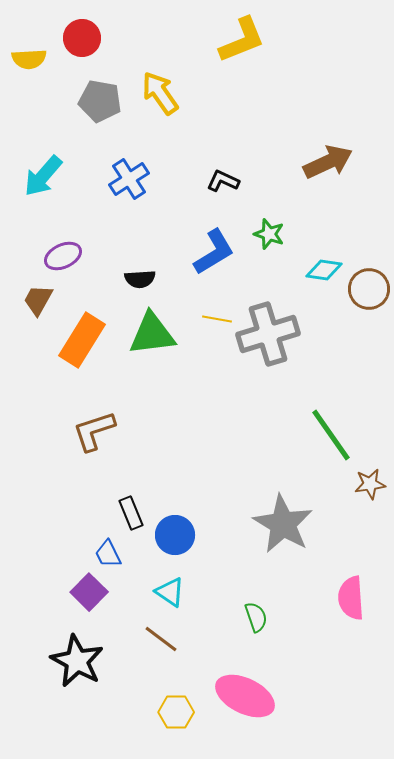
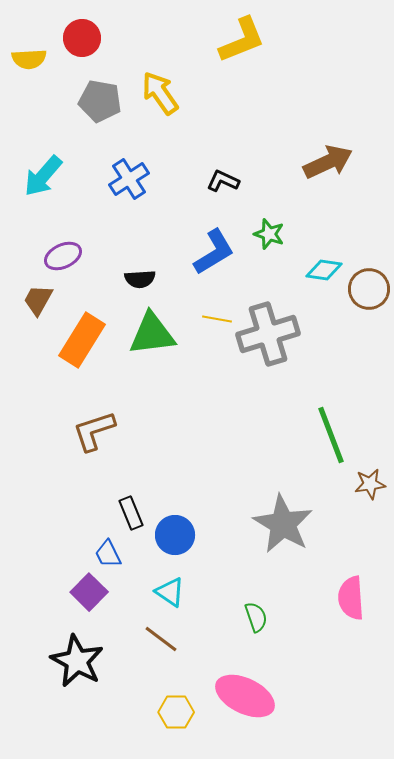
green line: rotated 14 degrees clockwise
